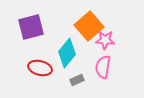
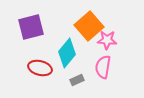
pink star: moved 2 px right
